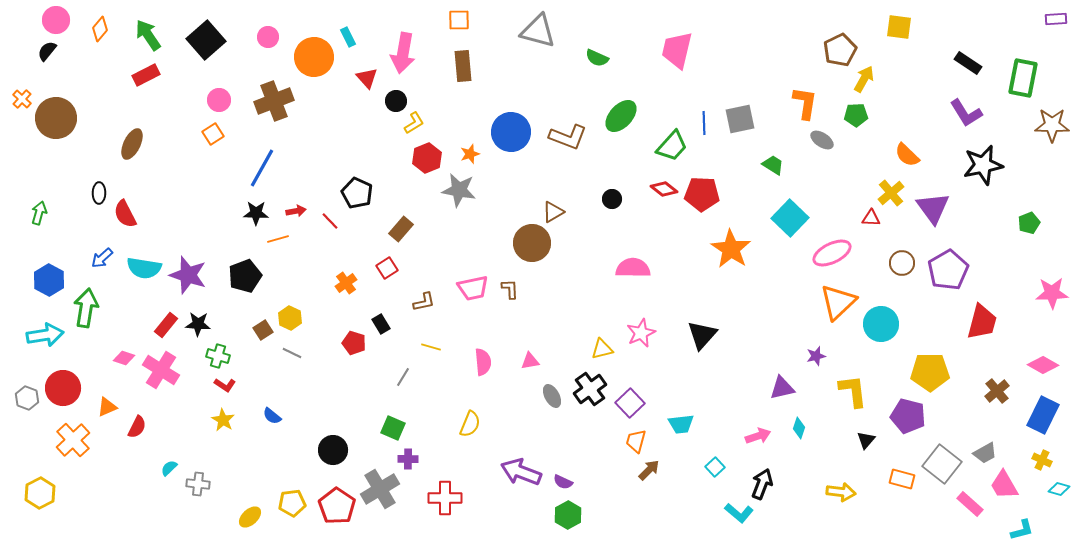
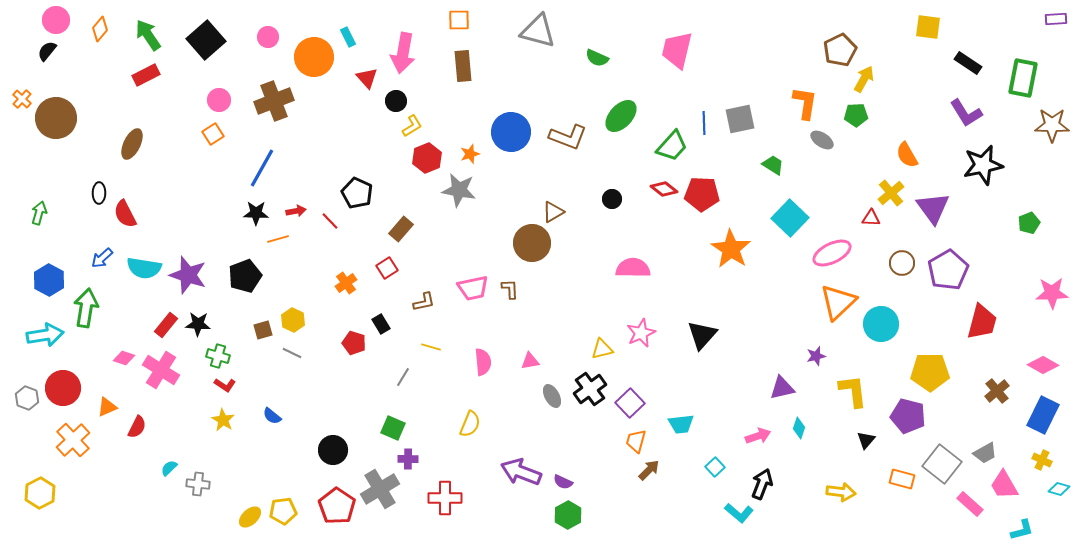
yellow square at (899, 27): moved 29 px right
yellow L-shape at (414, 123): moved 2 px left, 3 px down
orange semicircle at (907, 155): rotated 16 degrees clockwise
yellow hexagon at (290, 318): moved 3 px right, 2 px down
brown square at (263, 330): rotated 18 degrees clockwise
yellow pentagon at (292, 503): moved 9 px left, 8 px down
